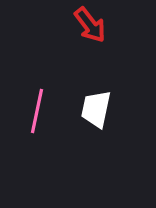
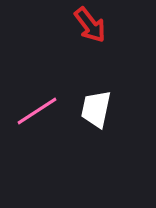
pink line: rotated 45 degrees clockwise
